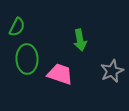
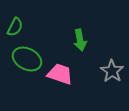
green semicircle: moved 2 px left
green ellipse: rotated 60 degrees counterclockwise
gray star: rotated 15 degrees counterclockwise
